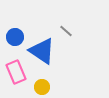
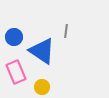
gray line: rotated 56 degrees clockwise
blue circle: moved 1 px left
